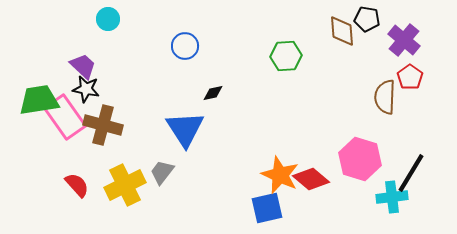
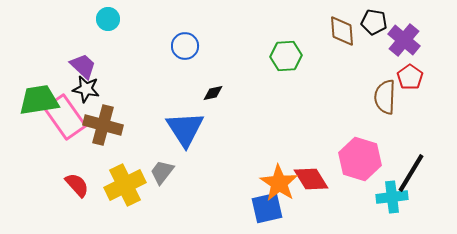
black pentagon: moved 7 px right, 3 px down
orange star: moved 1 px left, 8 px down; rotated 9 degrees clockwise
red diamond: rotated 18 degrees clockwise
